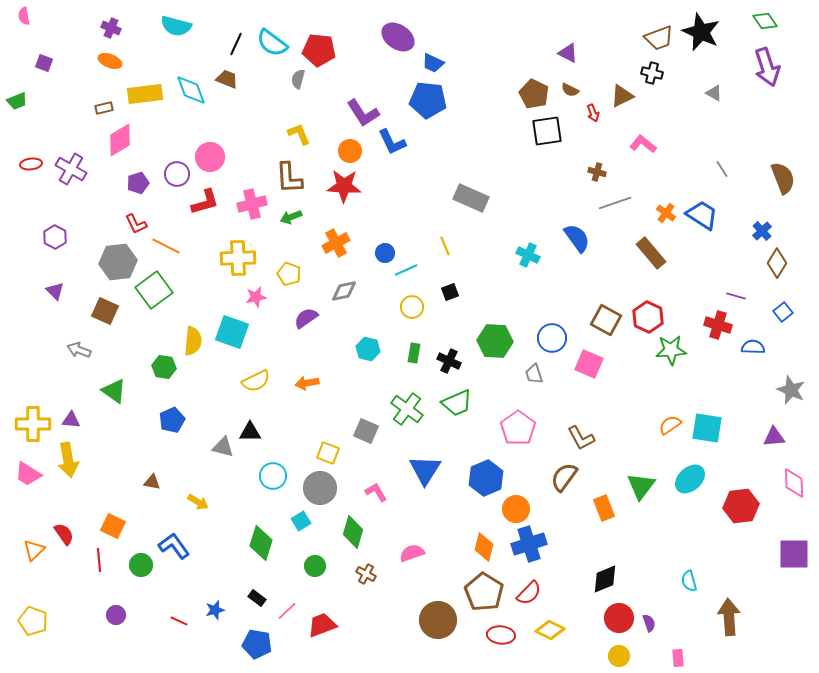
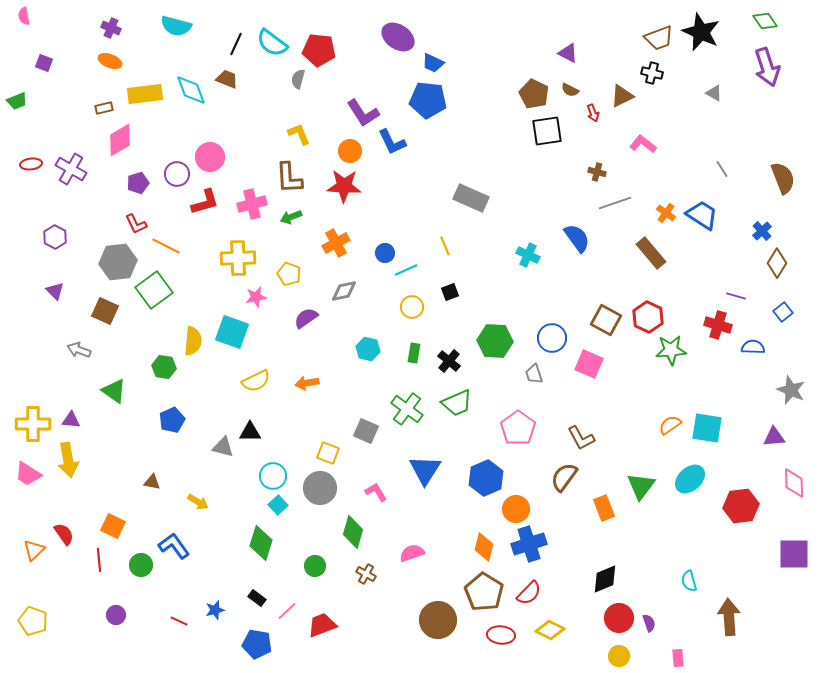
black cross at (449, 361): rotated 15 degrees clockwise
cyan square at (301, 521): moved 23 px left, 16 px up; rotated 12 degrees counterclockwise
